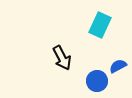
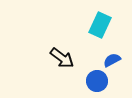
black arrow: rotated 25 degrees counterclockwise
blue semicircle: moved 6 px left, 6 px up
